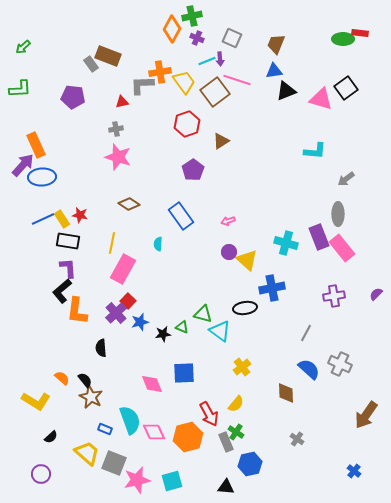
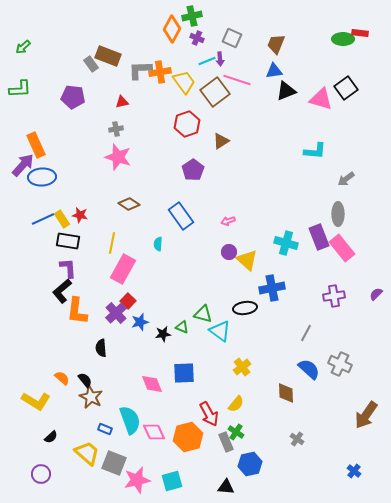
gray L-shape at (142, 85): moved 2 px left, 15 px up
